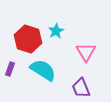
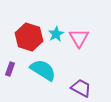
cyan star: moved 3 px down
red hexagon: moved 1 px right, 2 px up
pink triangle: moved 7 px left, 14 px up
purple trapezoid: rotated 140 degrees clockwise
